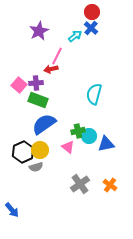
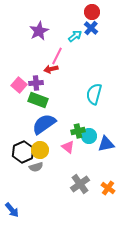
orange cross: moved 2 px left, 3 px down
